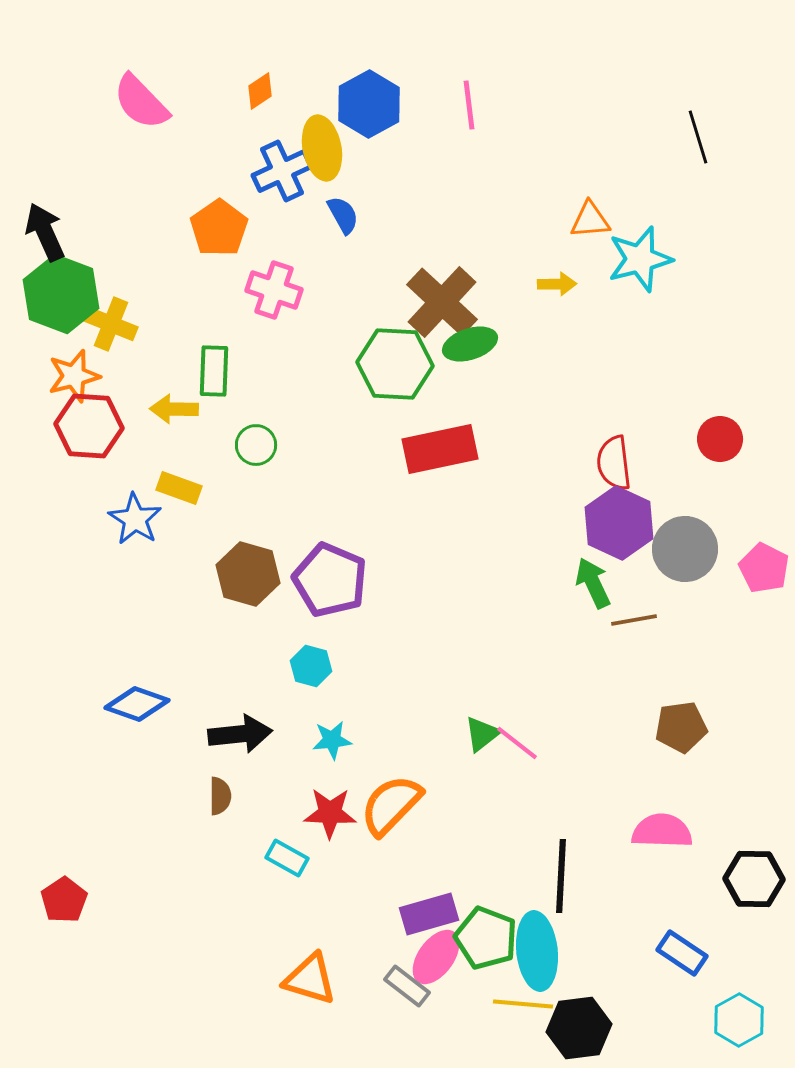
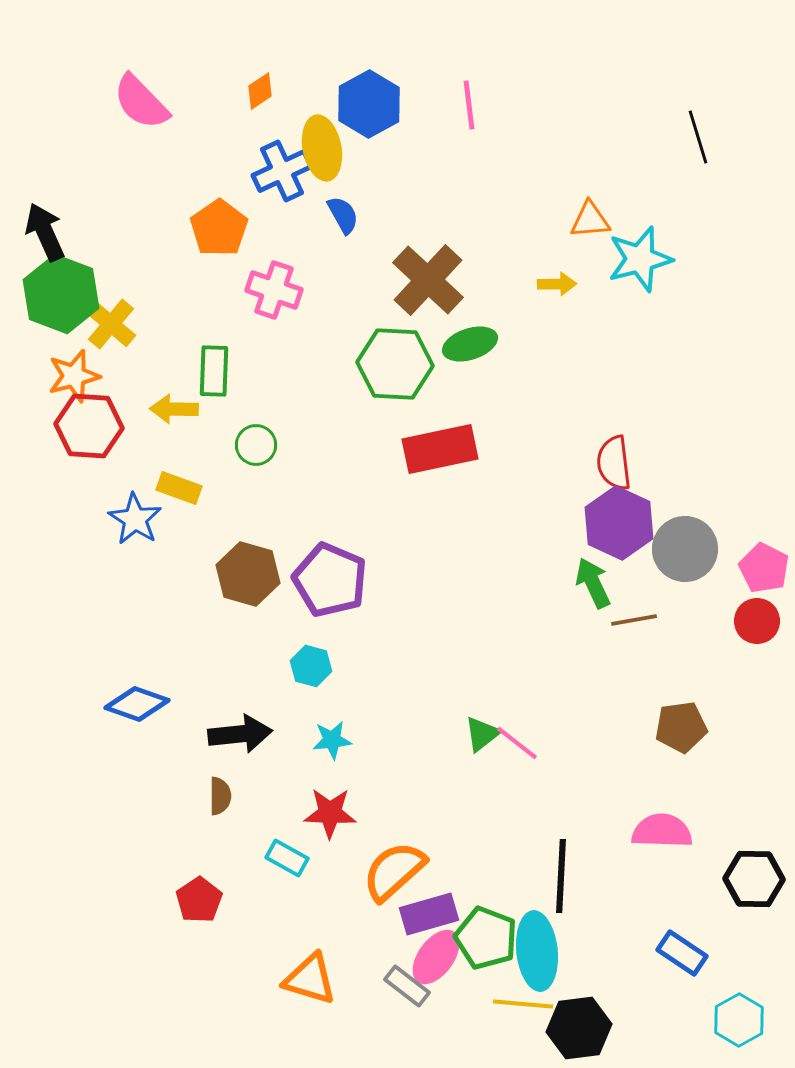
brown cross at (442, 302): moved 14 px left, 22 px up
yellow cross at (111, 324): rotated 18 degrees clockwise
red circle at (720, 439): moved 37 px right, 182 px down
orange semicircle at (391, 805): moved 3 px right, 66 px down; rotated 4 degrees clockwise
red pentagon at (64, 900): moved 135 px right
